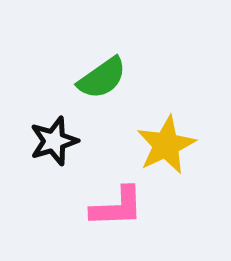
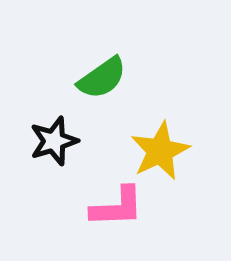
yellow star: moved 6 px left, 6 px down
